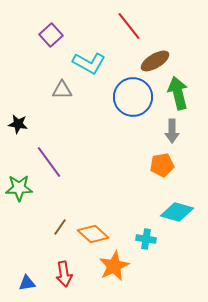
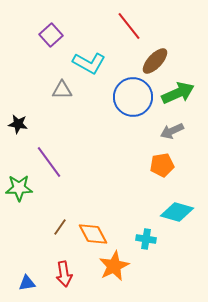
brown ellipse: rotated 16 degrees counterclockwise
green arrow: rotated 80 degrees clockwise
gray arrow: rotated 65 degrees clockwise
orange diamond: rotated 20 degrees clockwise
